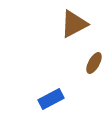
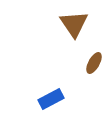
brown triangle: rotated 36 degrees counterclockwise
